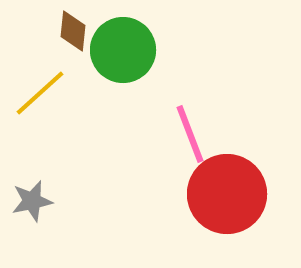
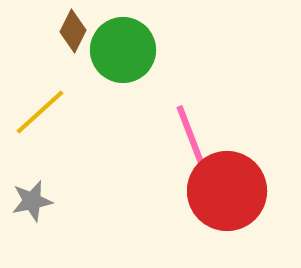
brown diamond: rotated 21 degrees clockwise
yellow line: moved 19 px down
red circle: moved 3 px up
